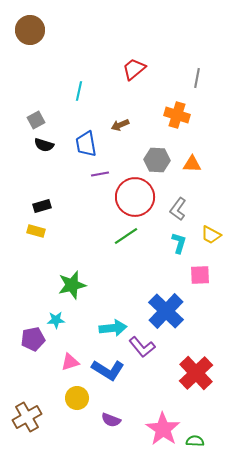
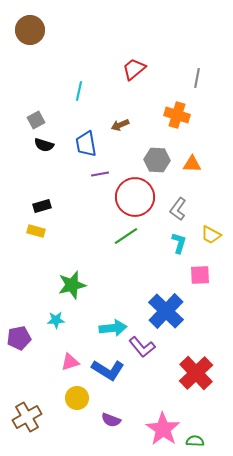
purple pentagon: moved 14 px left, 1 px up
